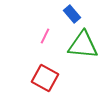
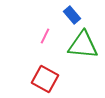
blue rectangle: moved 1 px down
red square: moved 1 px down
